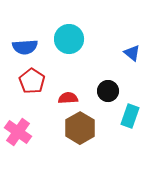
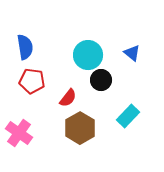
cyan circle: moved 19 px right, 16 px down
blue semicircle: rotated 95 degrees counterclockwise
red pentagon: rotated 25 degrees counterclockwise
black circle: moved 7 px left, 11 px up
red semicircle: rotated 132 degrees clockwise
cyan rectangle: moved 2 px left; rotated 25 degrees clockwise
pink cross: moved 1 px right, 1 px down
